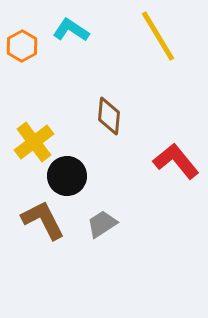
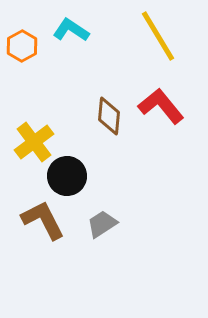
red L-shape: moved 15 px left, 55 px up
